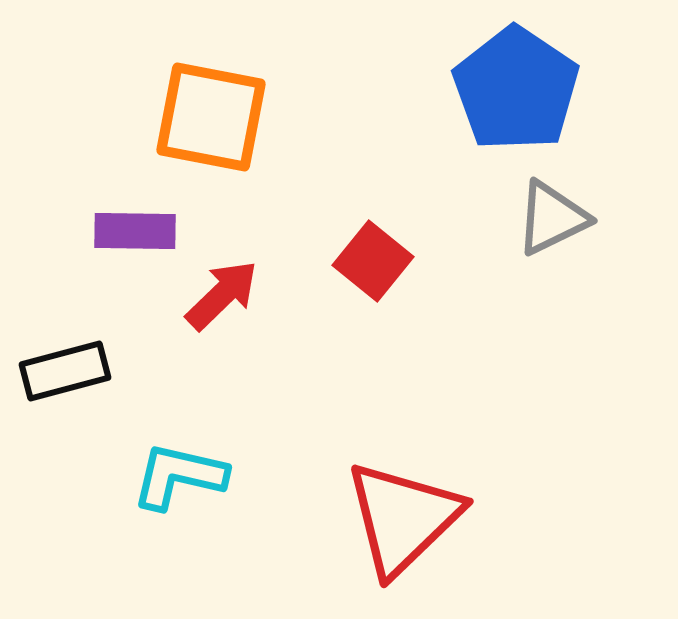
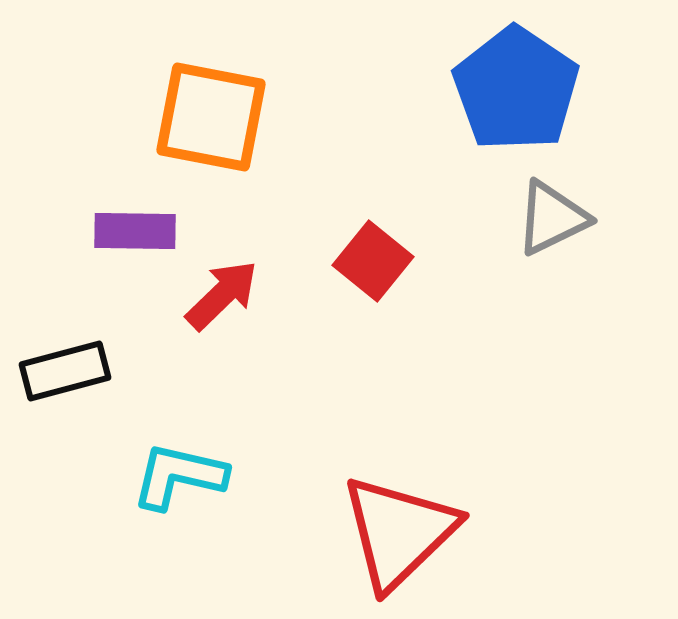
red triangle: moved 4 px left, 14 px down
